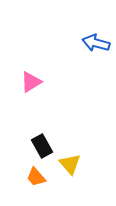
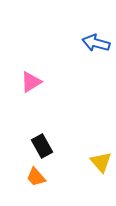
yellow triangle: moved 31 px right, 2 px up
